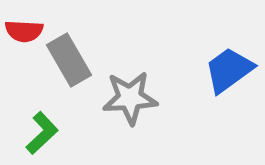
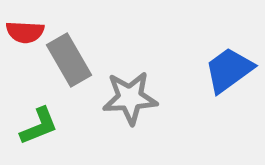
red semicircle: moved 1 px right, 1 px down
green L-shape: moved 3 px left, 7 px up; rotated 21 degrees clockwise
